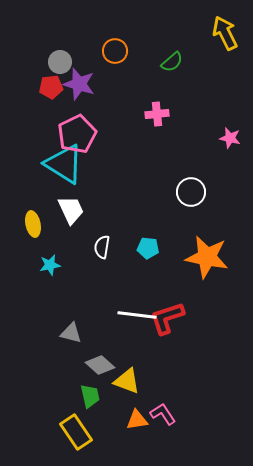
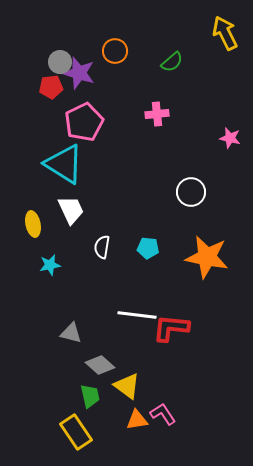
purple star: moved 11 px up
pink pentagon: moved 7 px right, 12 px up
red L-shape: moved 4 px right, 10 px down; rotated 24 degrees clockwise
yellow triangle: moved 5 px down; rotated 16 degrees clockwise
